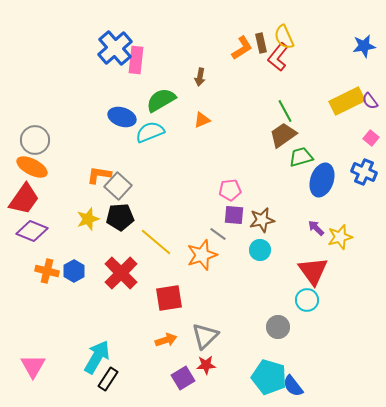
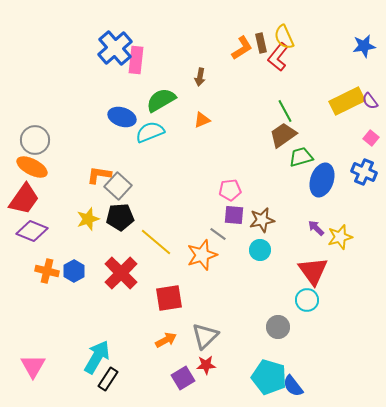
orange arrow at (166, 340): rotated 10 degrees counterclockwise
